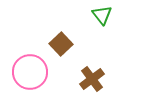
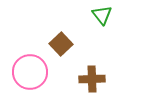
brown cross: rotated 35 degrees clockwise
